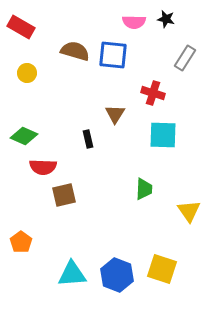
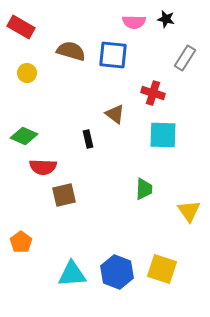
brown semicircle: moved 4 px left
brown triangle: rotated 25 degrees counterclockwise
blue hexagon: moved 3 px up
